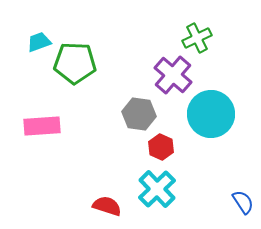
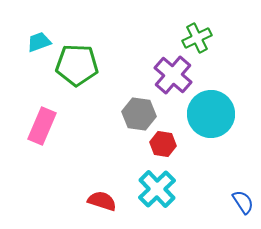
green pentagon: moved 2 px right, 2 px down
pink rectangle: rotated 63 degrees counterclockwise
red hexagon: moved 2 px right, 3 px up; rotated 15 degrees counterclockwise
red semicircle: moved 5 px left, 5 px up
